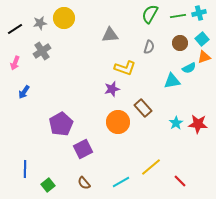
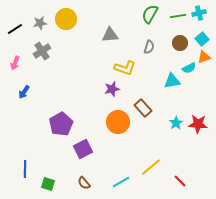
yellow circle: moved 2 px right, 1 px down
green square: moved 1 px up; rotated 32 degrees counterclockwise
